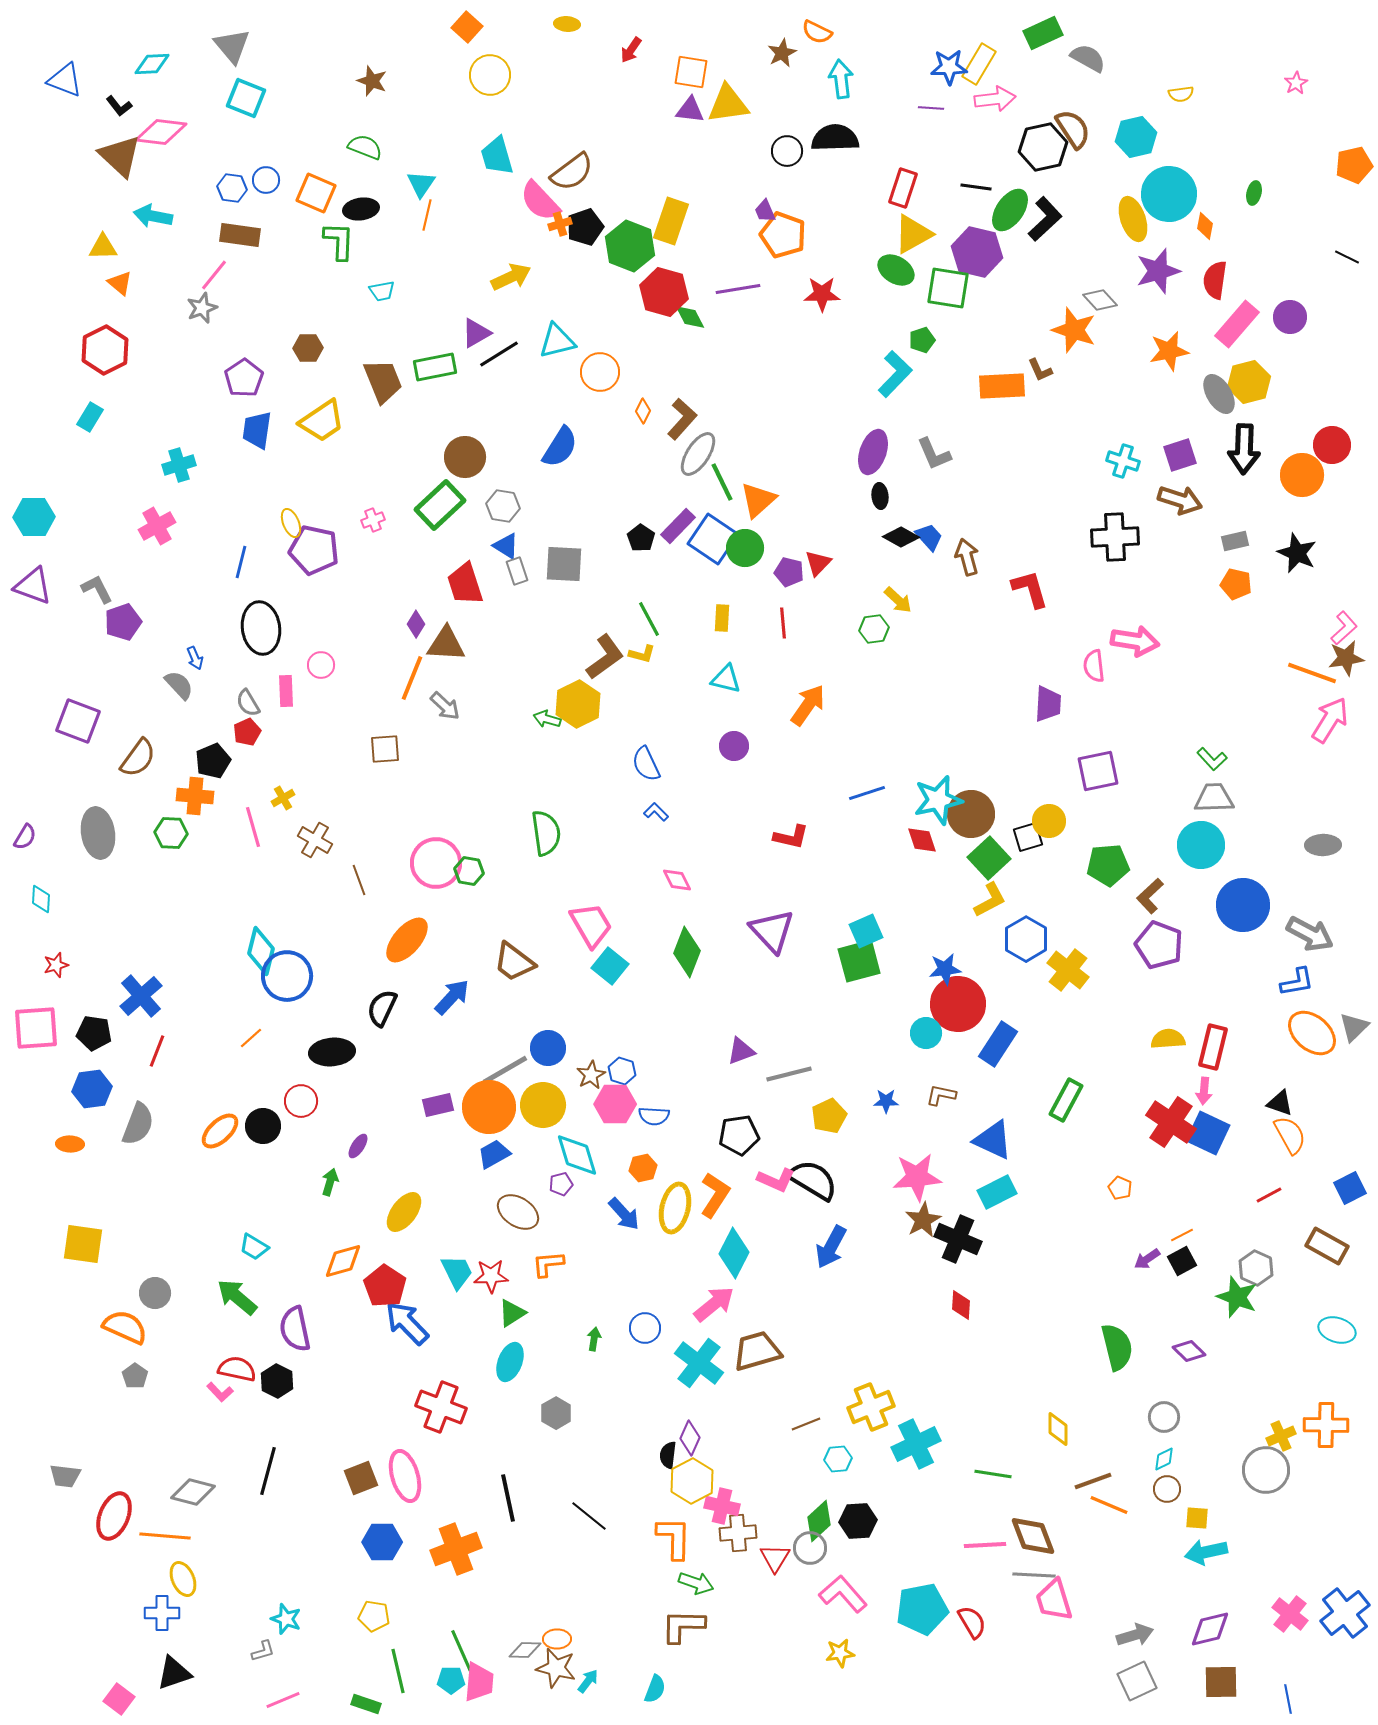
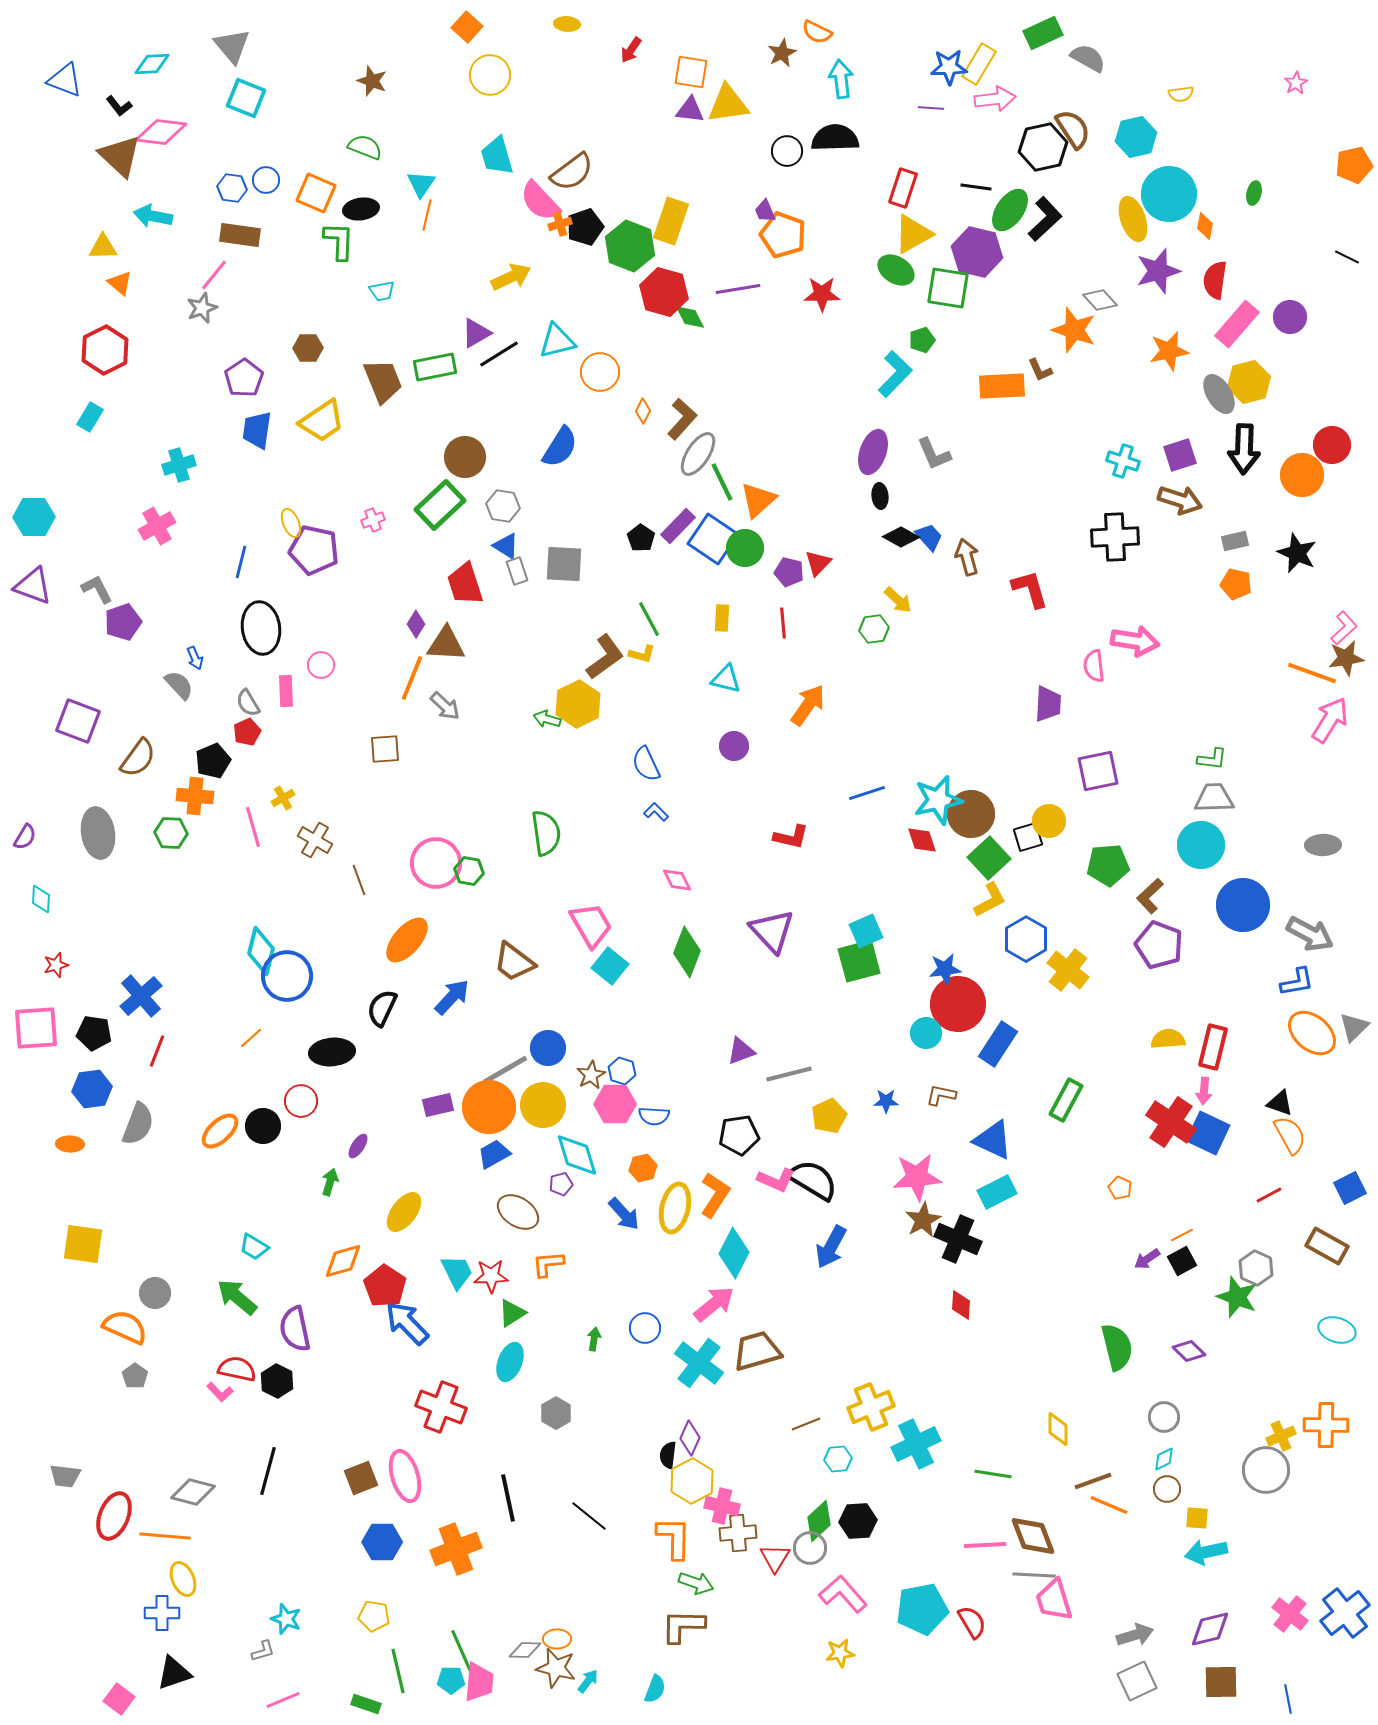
green L-shape at (1212, 759): rotated 40 degrees counterclockwise
